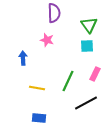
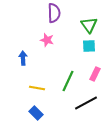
cyan square: moved 2 px right
blue rectangle: moved 3 px left, 5 px up; rotated 40 degrees clockwise
